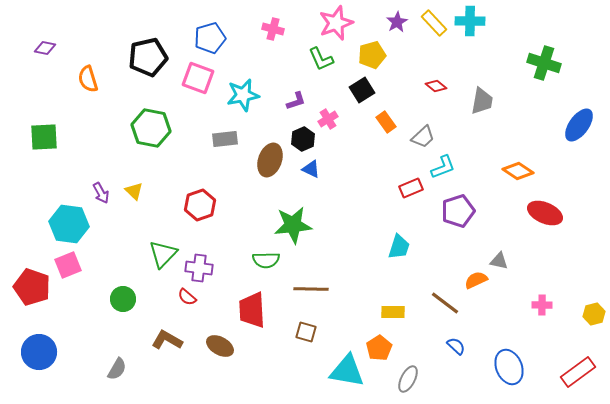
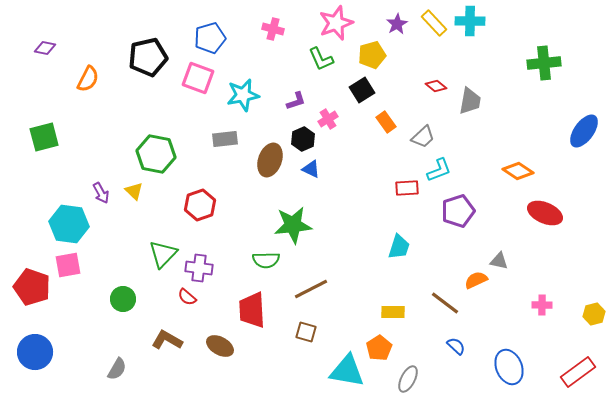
purple star at (397, 22): moved 2 px down
green cross at (544, 63): rotated 24 degrees counterclockwise
orange semicircle at (88, 79): rotated 136 degrees counterclockwise
gray trapezoid at (482, 101): moved 12 px left
blue ellipse at (579, 125): moved 5 px right, 6 px down
green hexagon at (151, 128): moved 5 px right, 26 px down
green square at (44, 137): rotated 12 degrees counterclockwise
cyan L-shape at (443, 167): moved 4 px left, 3 px down
red rectangle at (411, 188): moved 4 px left; rotated 20 degrees clockwise
pink square at (68, 265): rotated 12 degrees clockwise
brown line at (311, 289): rotated 28 degrees counterclockwise
blue circle at (39, 352): moved 4 px left
